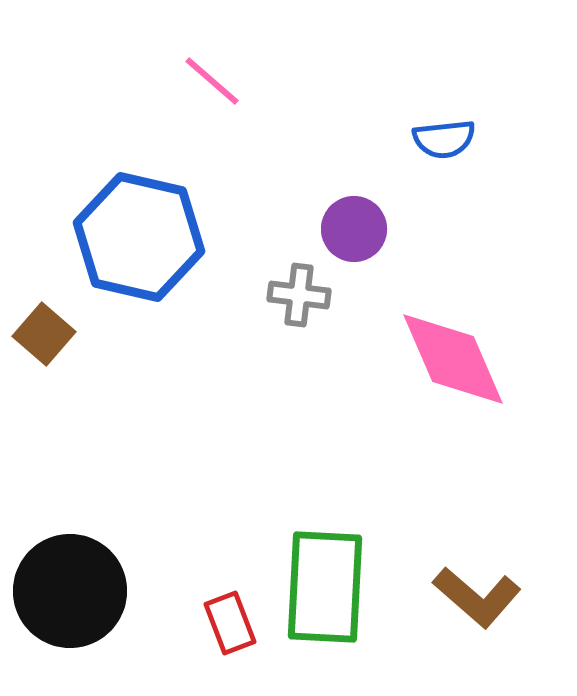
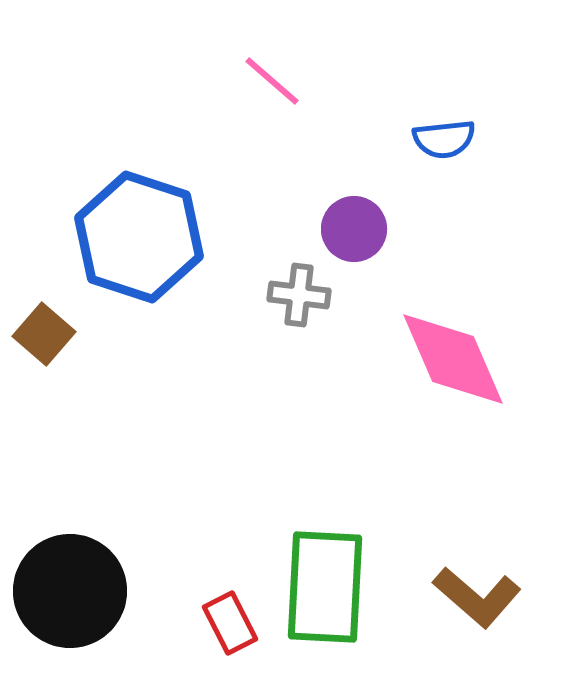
pink line: moved 60 px right
blue hexagon: rotated 5 degrees clockwise
red rectangle: rotated 6 degrees counterclockwise
